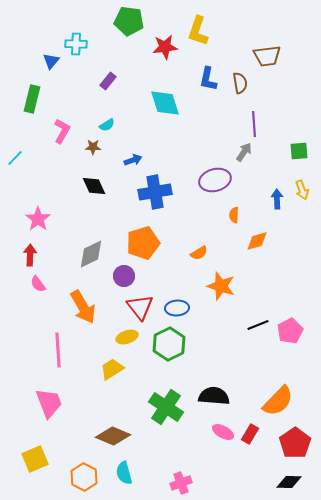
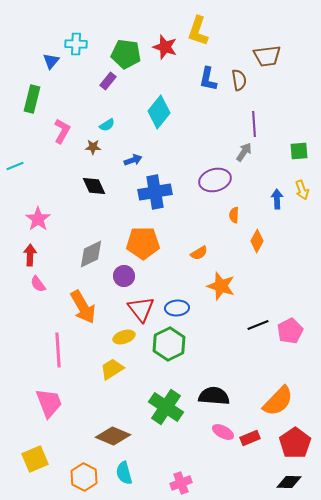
green pentagon at (129, 21): moved 3 px left, 33 px down
red star at (165, 47): rotated 25 degrees clockwise
brown semicircle at (240, 83): moved 1 px left, 3 px up
cyan diamond at (165, 103): moved 6 px left, 9 px down; rotated 56 degrees clockwise
cyan line at (15, 158): moved 8 px down; rotated 24 degrees clockwise
orange diamond at (257, 241): rotated 45 degrees counterclockwise
orange pentagon at (143, 243): rotated 16 degrees clockwise
red triangle at (140, 307): moved 1 px right, 2 px down
yellow ellipse at (127, 337): moved 3 px left
red rectangle at (250, 434): moved 4 px down; rotated 36 degrees clockwise
